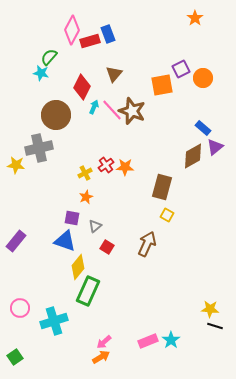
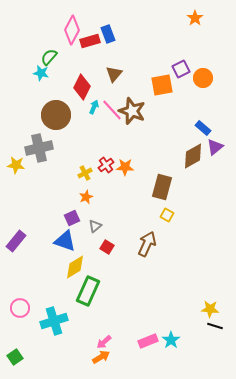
purple square at (72, 218): rotated 35 degrees counterclockwise
yellow diamond at (78, 267): moved 3 px left; rotated 20 degrees clockwise
